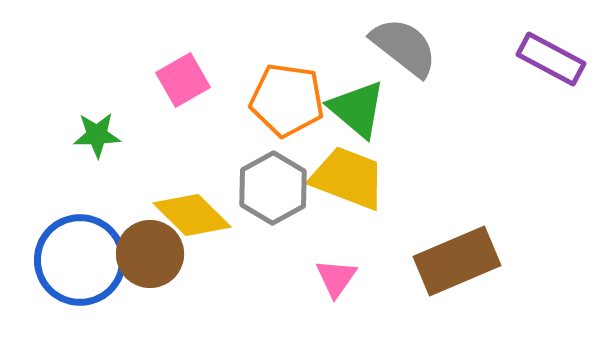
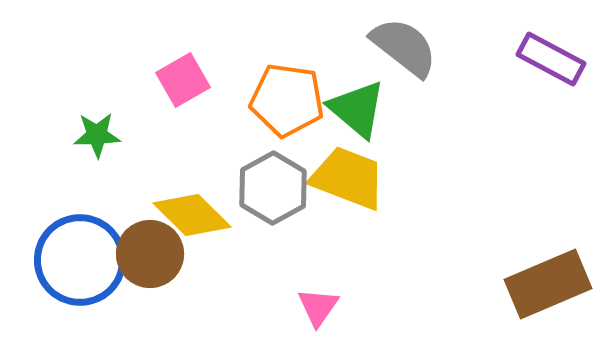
brown rectangle: moved 91 px right, 23 px down
pink triangle: moved 18 px left, 29 px down
